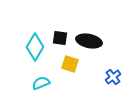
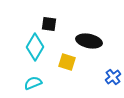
black square: moved 11 px left, 14 px up
yellow square: moved 3 px left, 2 px up
cyan semicircle: moved 8 px left
